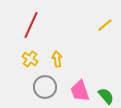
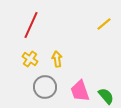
yellow line: moved 1 px left, 1 px up
